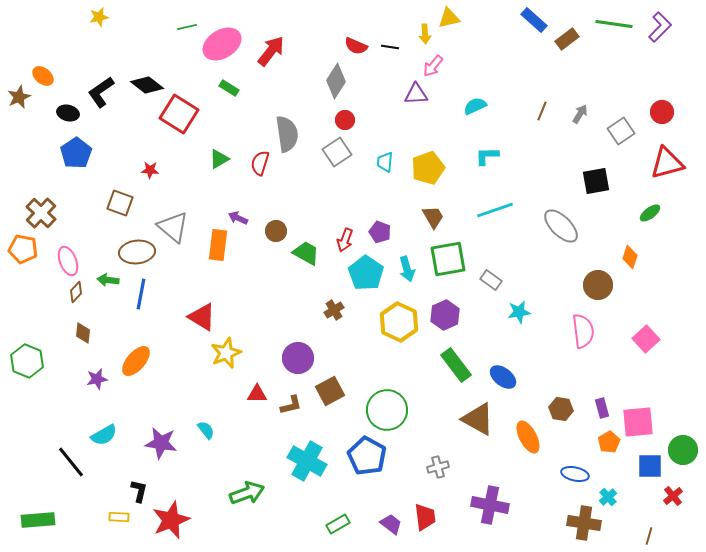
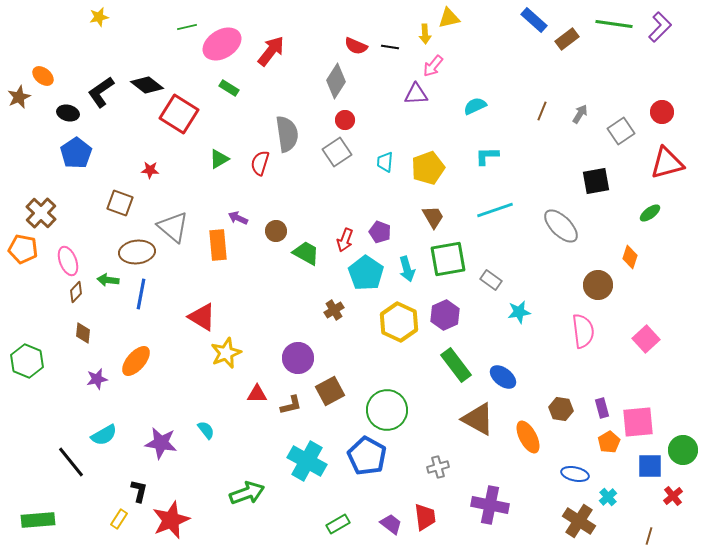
orange rectangle at (218, 245): rotated 12 degrees counterclockwise
yellow rectangle at (119, 517): moved 2 px down; rotated 60 degrees counterclockwise
brown cross at (584, 523): moved 5 px left, 2 px up; rotated 24 degrees clockwise
